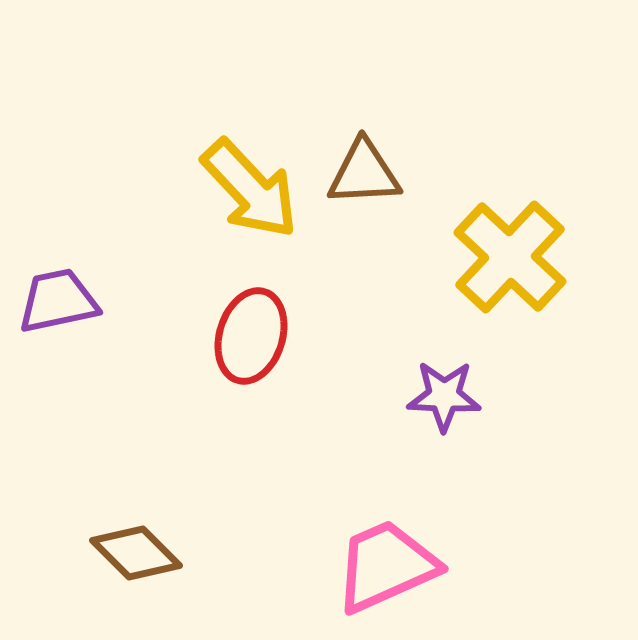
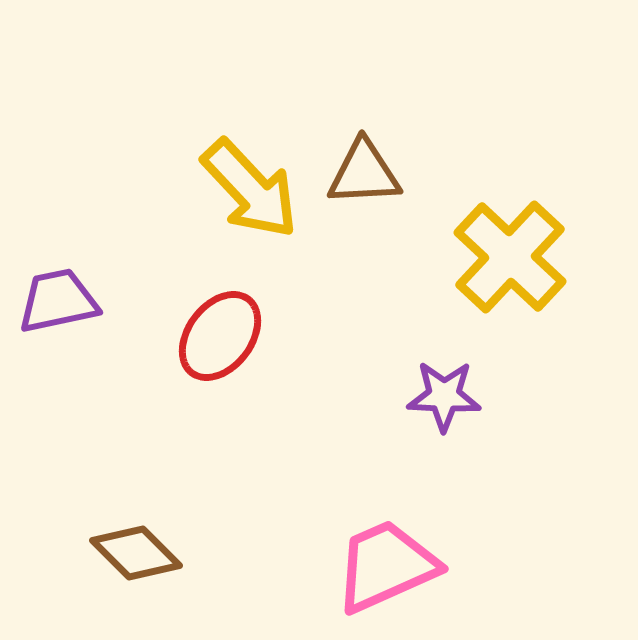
red ellipse: moved 31 px left; rotated 20 degrees clockwise
